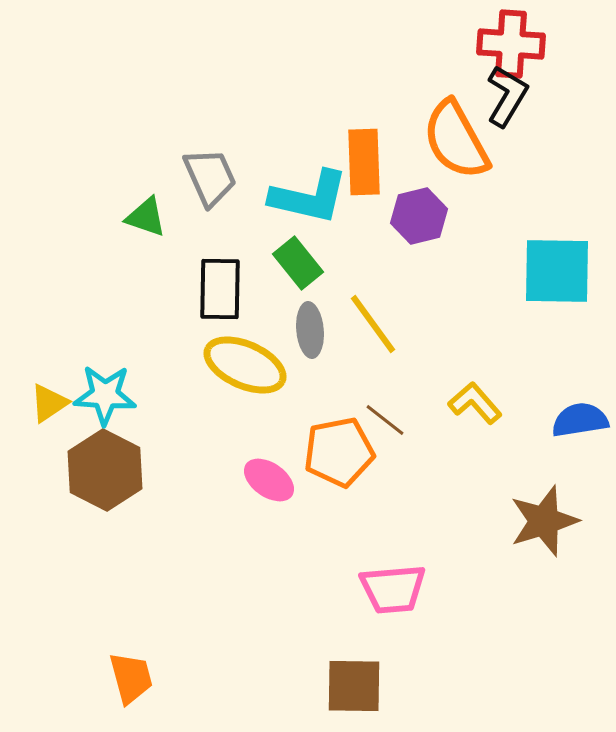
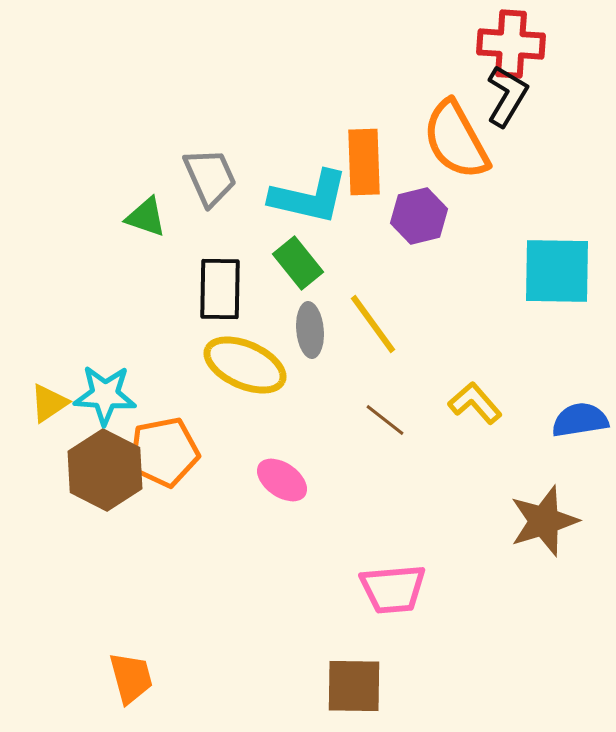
orange pentagon: moved 175 px left
pink ellipse: moved 13 px right
